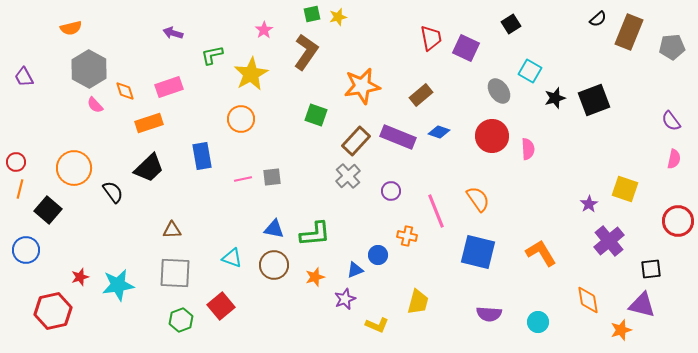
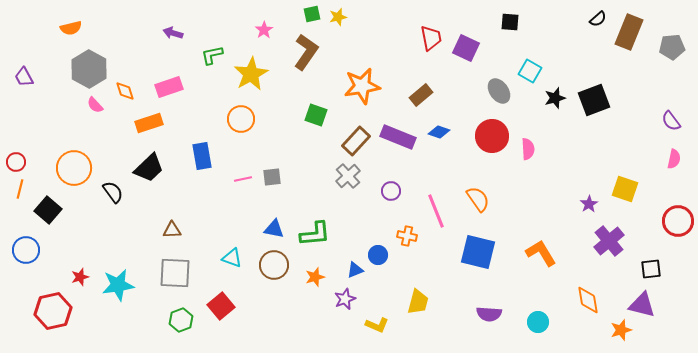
black square at (511, 24): moved 1 px left, 2 px up; rotated 36 degrees clockwise
